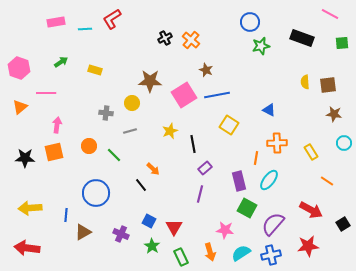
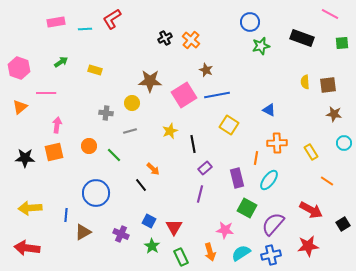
purple rectangle at (239, 181): moved 2 px left, 3 px up
